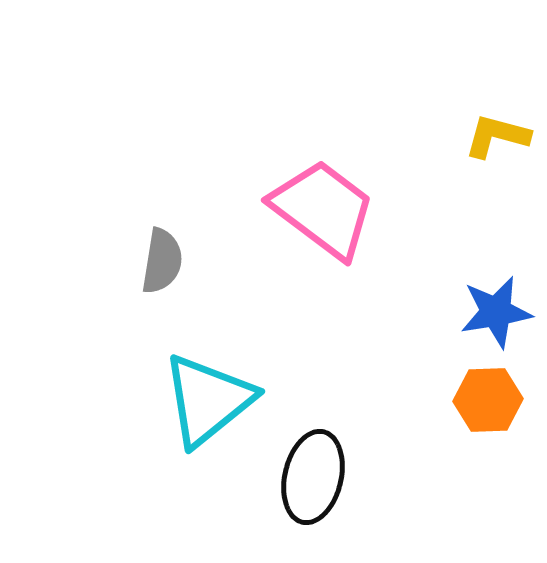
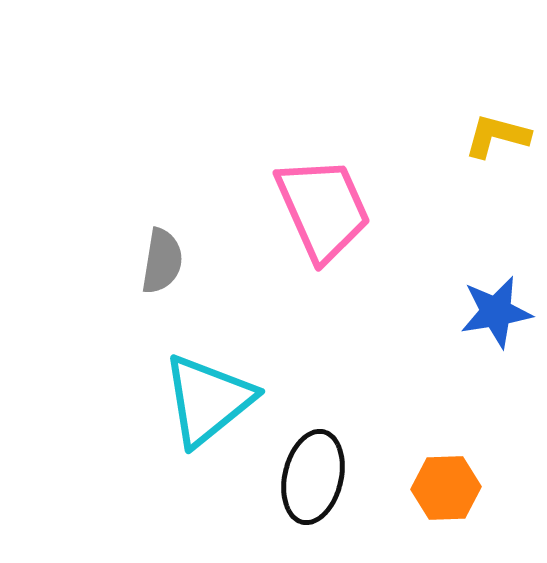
pink trapezoid: rotated 29 degrees clockwise
orange hexagon: moved 42 px left, 88 px down
